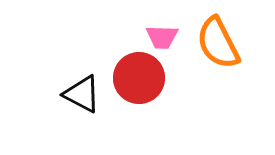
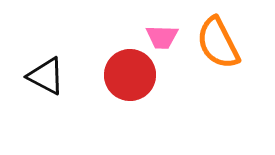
red circle: moved 9 px left, 3 px up
black triangle: moved 36 px left, 18 px up
